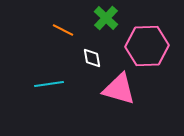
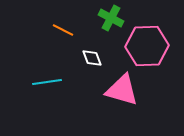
green cross: moved 5 px right; rotated 15 degrees counterclockwise
white diamond: rotated 10 degrees counterclockwise
cyan line: moved 2 px left, 2 px up
pink triangle: moved 3 px right, 1 px down
